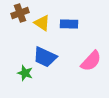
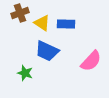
blue rectangle: moved 3 px left
blue trapezoid: moved 2 px right, 6 px up
